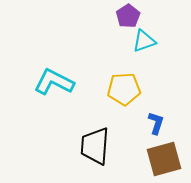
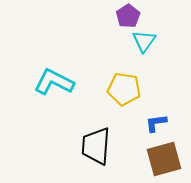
cyan triangle: rotated 35 degrees counterclockwise
yellow pentagon: rotated 12 degrees clockwise
blue L-shape: rotated 115 degrees counterclockwise
black trapezoid: moved 1 px right
